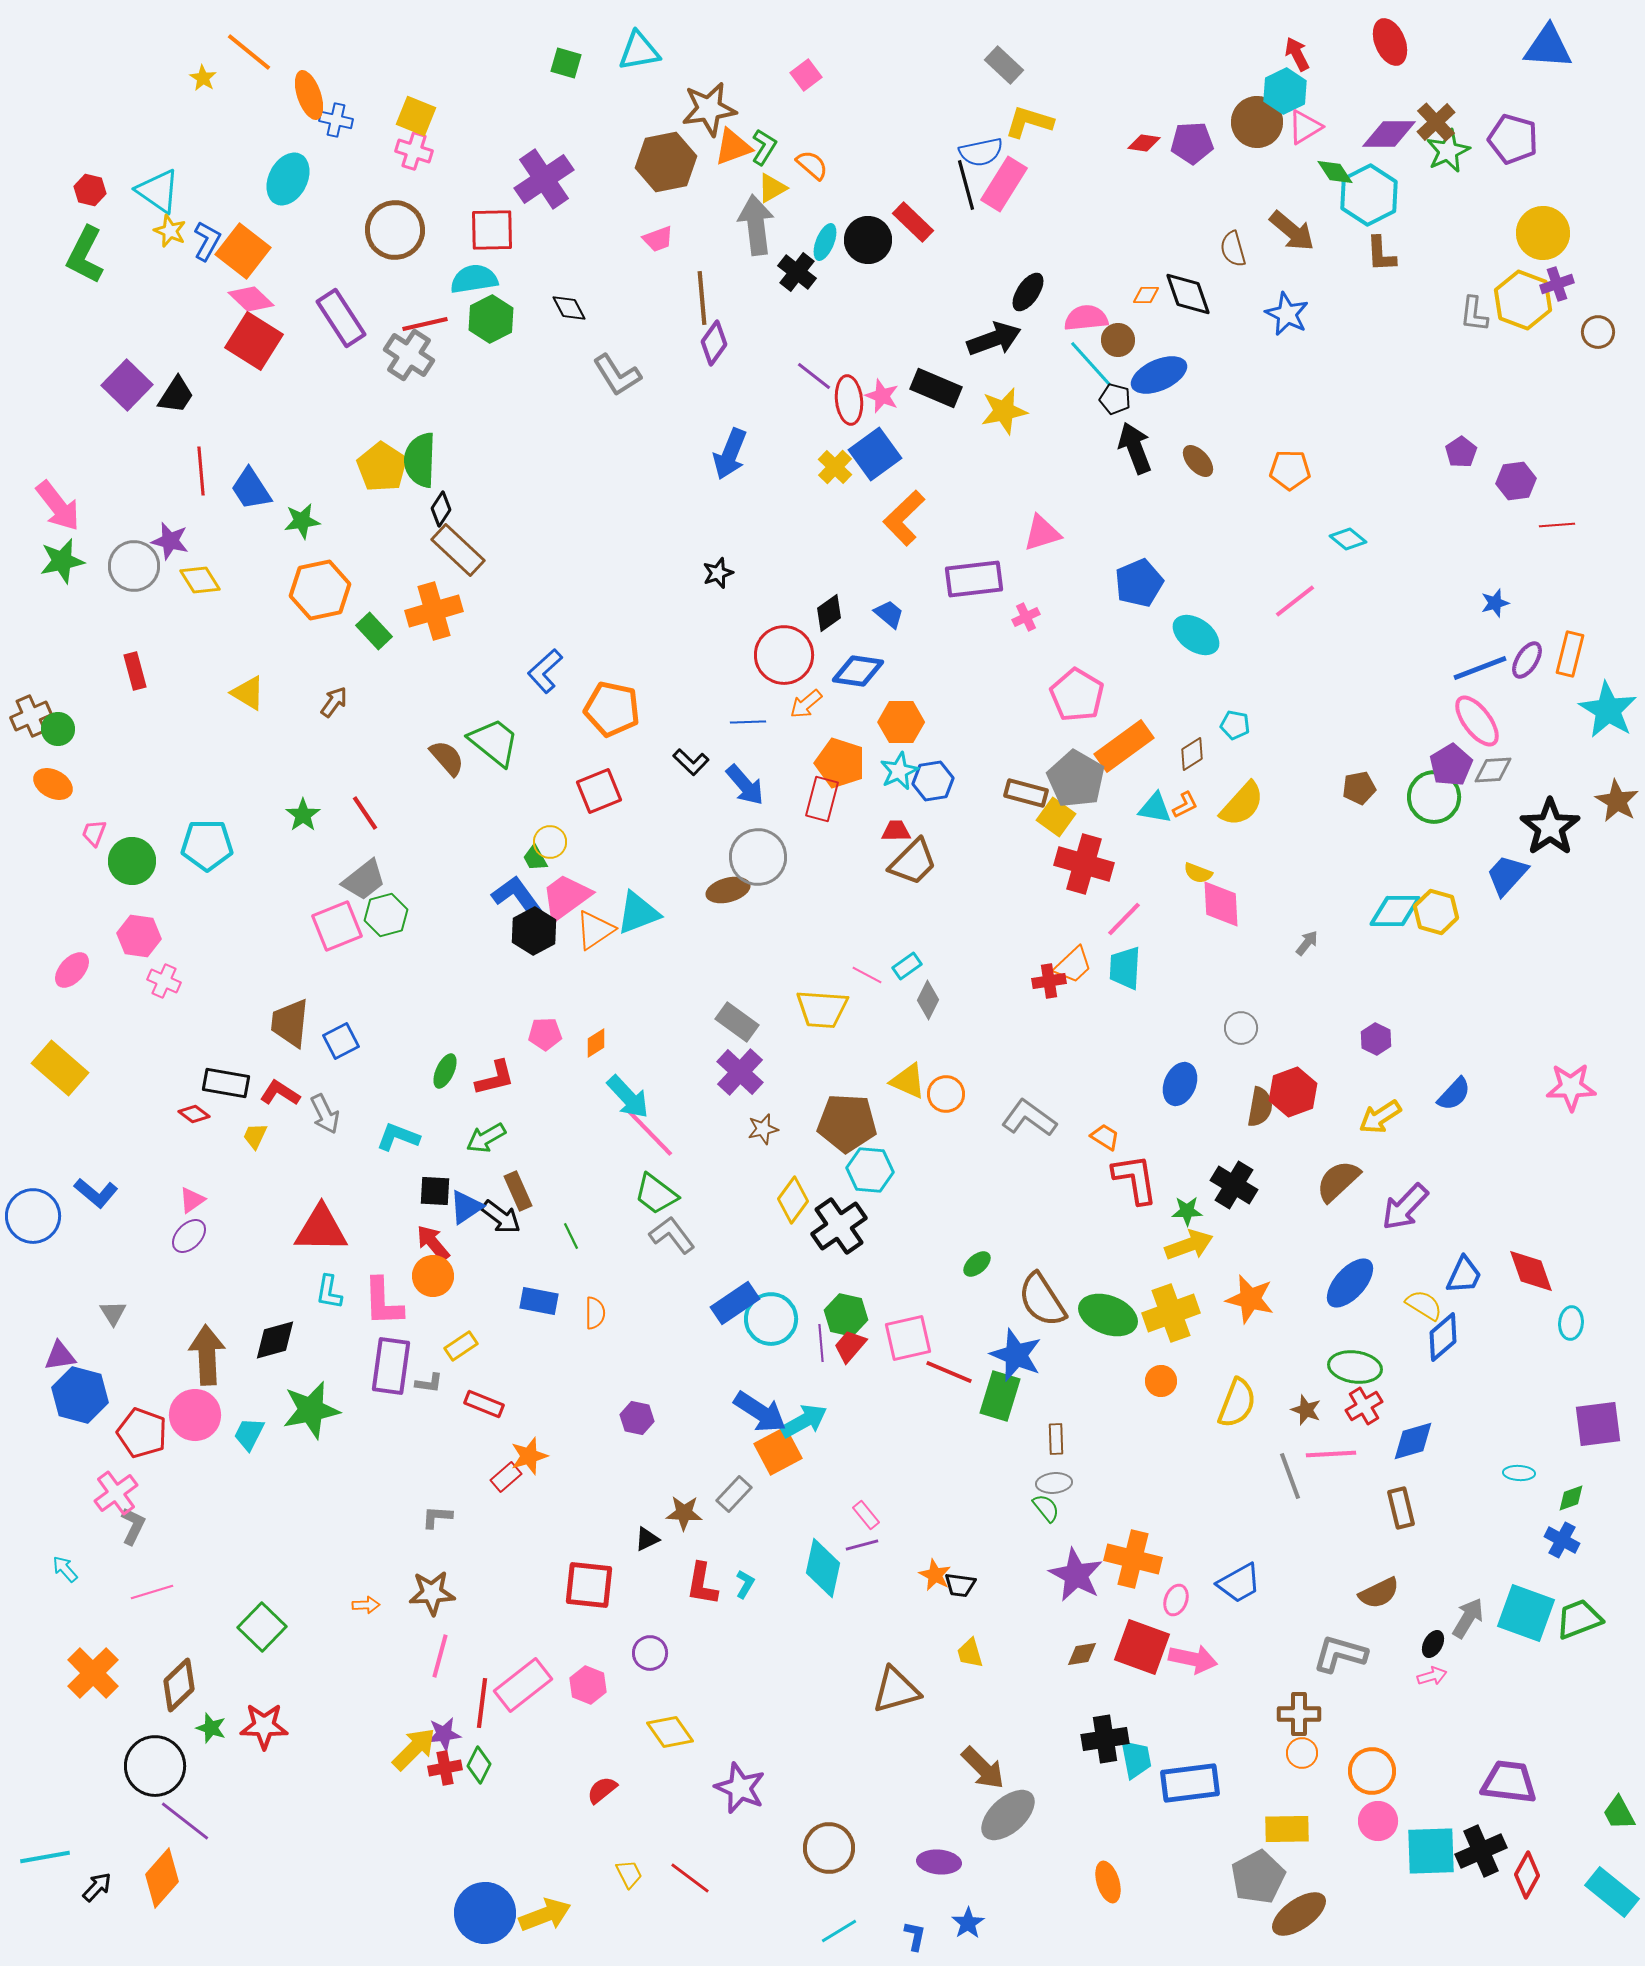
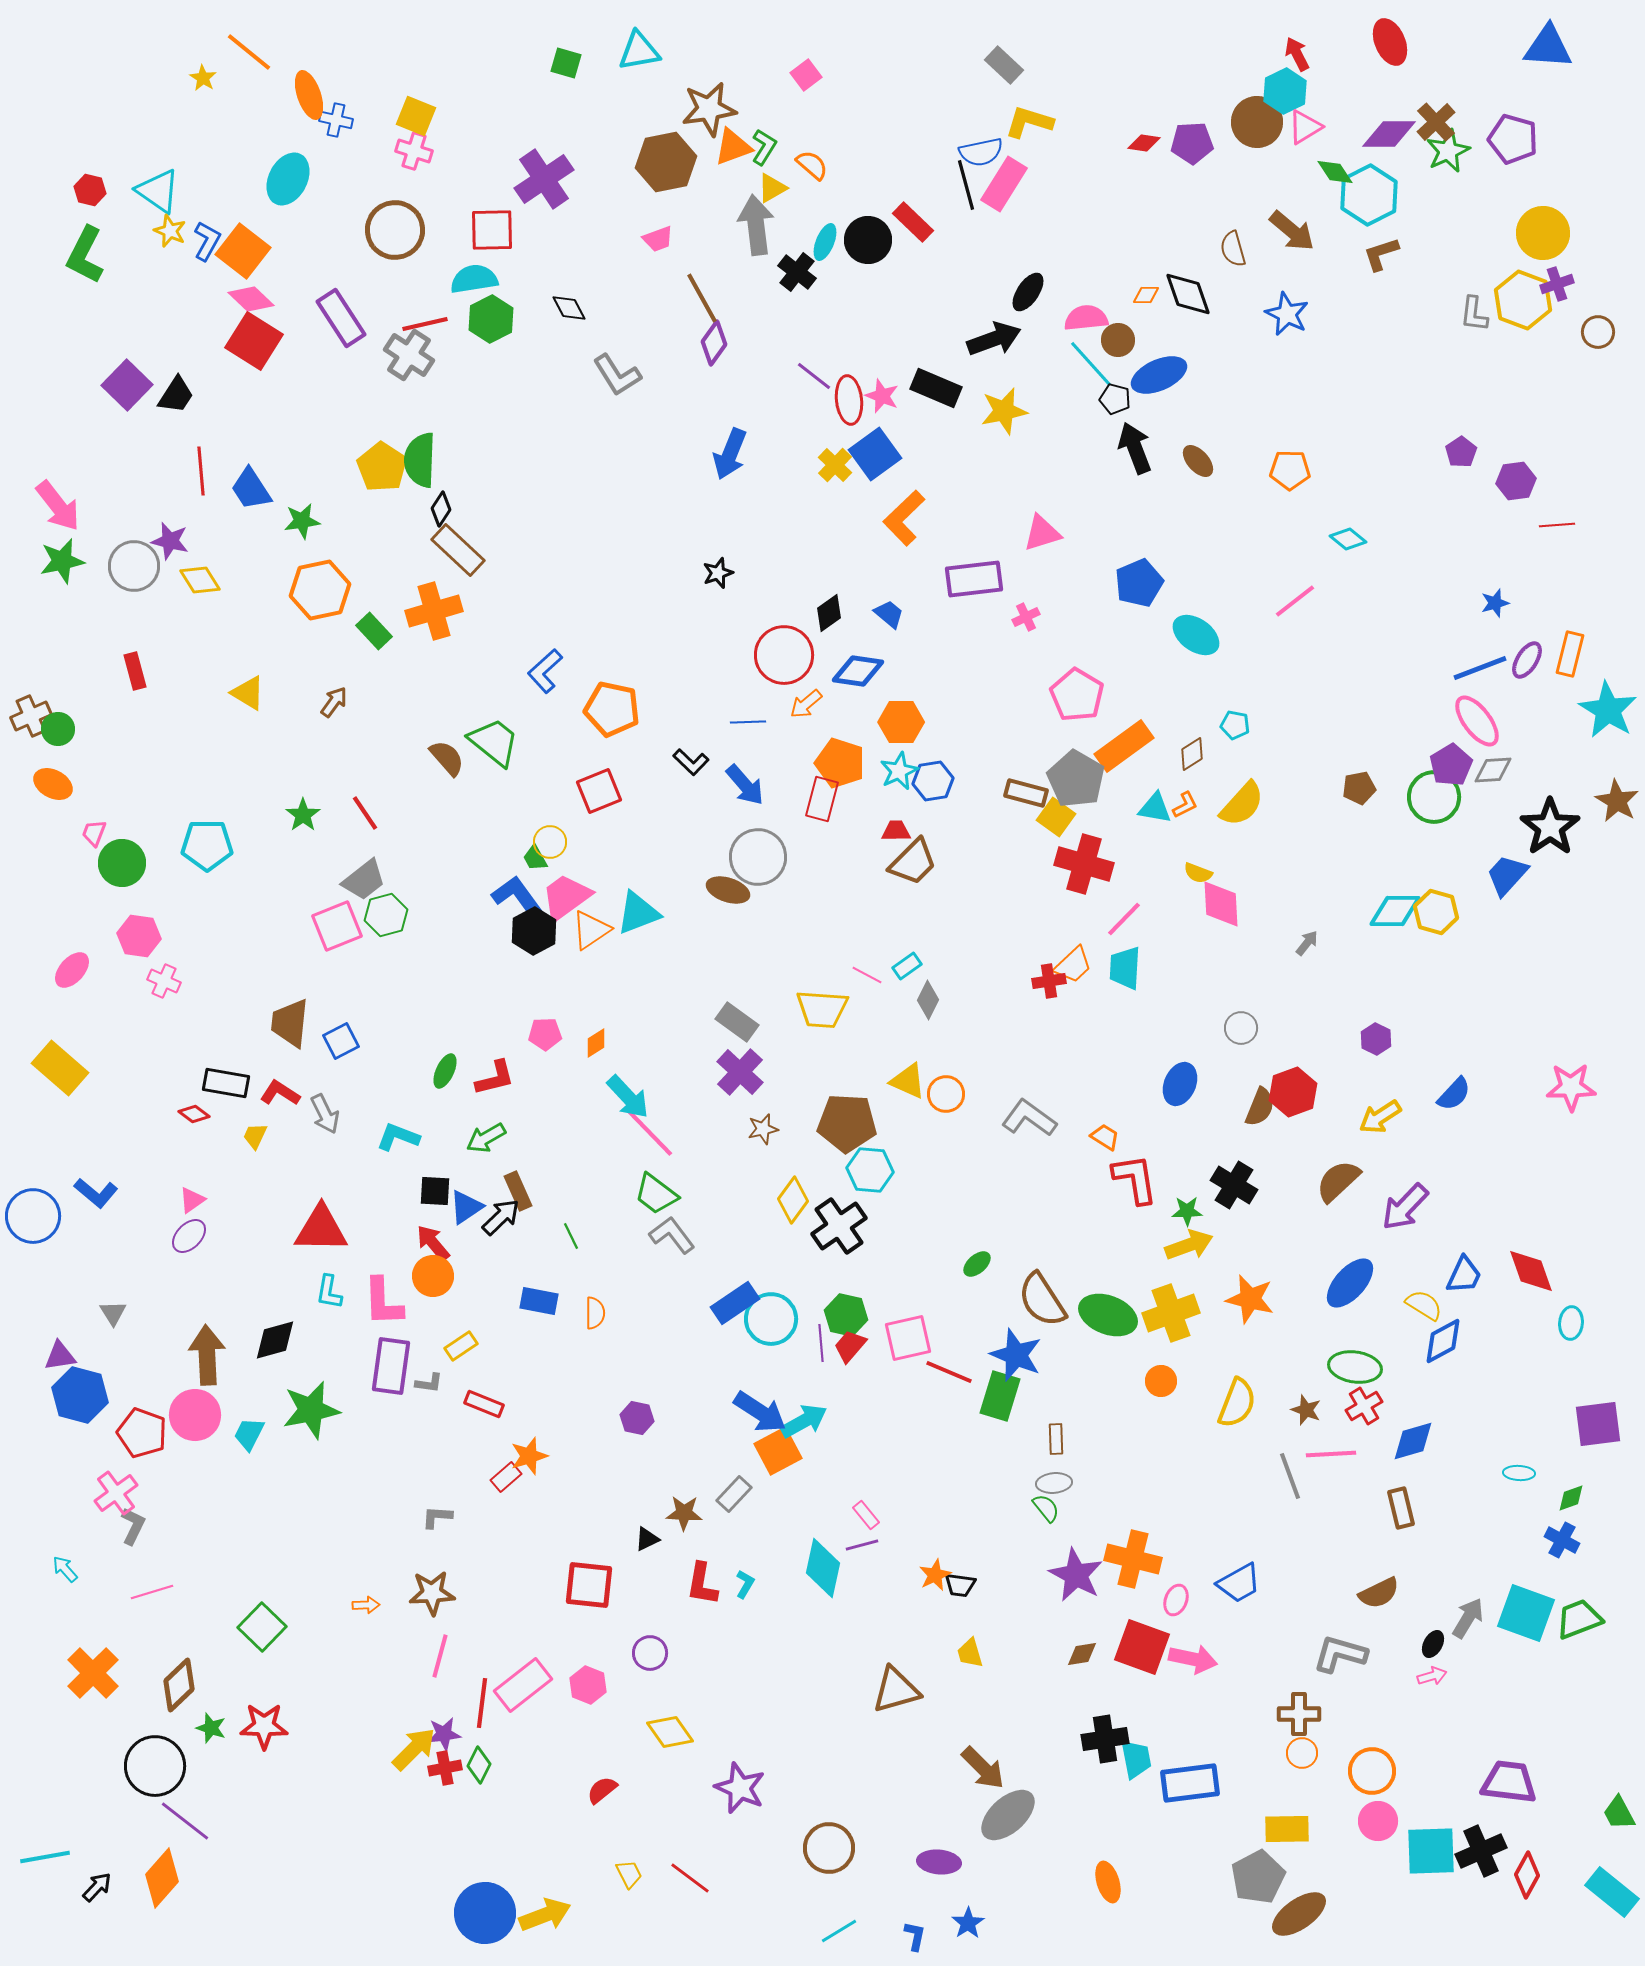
brown L-shape at (1381, 254): rotated 75 degrees clockwise
brown line at (702, 298): rotated 24 degrees counterclockwise
yellow cross at (835, 467): moved 2 px up
green circle at (132, 861): moved 10 px left, 2 px down
brown ellipse at (728, 890): rotated 33 degrees clockwise
orange triangle at (595, 930): moved 4 px left
brown semicircle at (1260, 1107): rotated 12 degrees clockwise
black arrow at (501, 1217): rotated 81 degrees counterclockwise
blue diamond at (1443, 1337): moved 4 px down; rotated 12 degrees clockwise
orange star at (935, 1575): rotated 20 degrees clockwise
